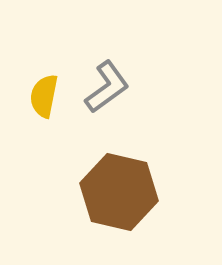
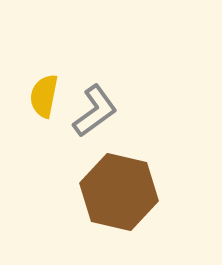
gray L-shape: moved 12 px left, 24 px down
